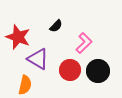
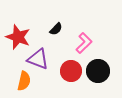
black semicircle: moved 3 px down
purple triangle: rotated 10 degrees counterclockwise
red circle: moved 1 px right, 1 px down
orange semicircle: moved 1 px left, 4 px up
